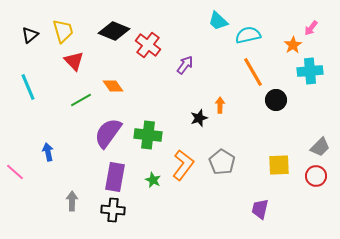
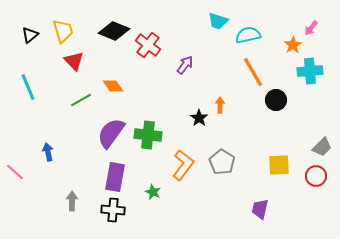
cyan trapezoid: rotated 25 degrees counterclockwise
black star: rotated 18 degrees counterclockwise
purple semicircle: moved 3 px right
gray trapezoid: moved 2 px right
green star: moved 12 px down
